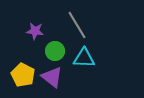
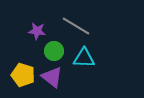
gray line: moved 1 px left, 1 px down; rotated 28 degrees counterclockwise
purple star: moved 2 px right
green circle: moved 1 px left
yellow pentagon: rotated 10 degrees counterclockwise
